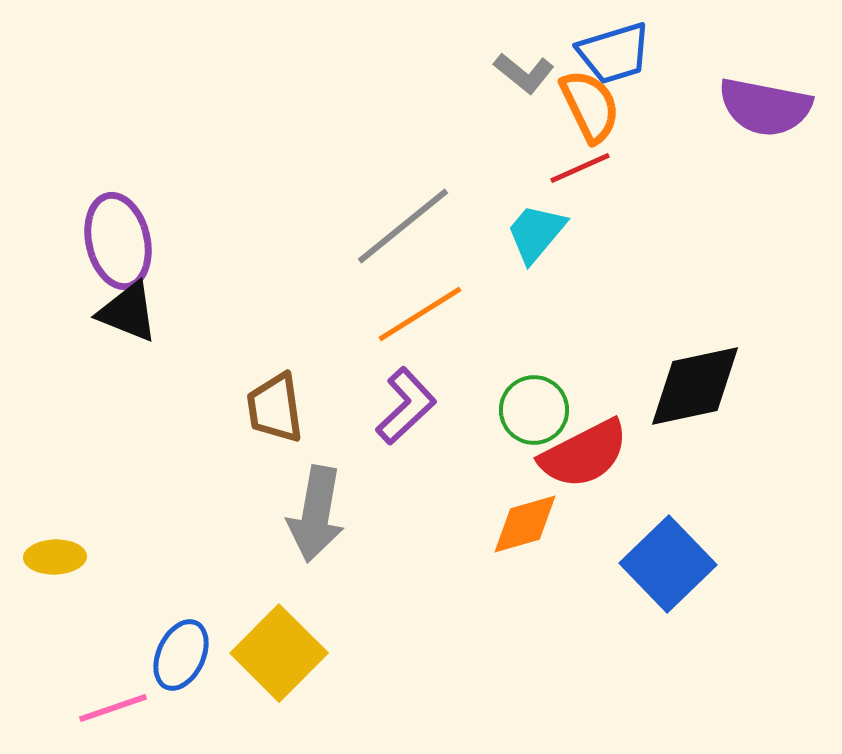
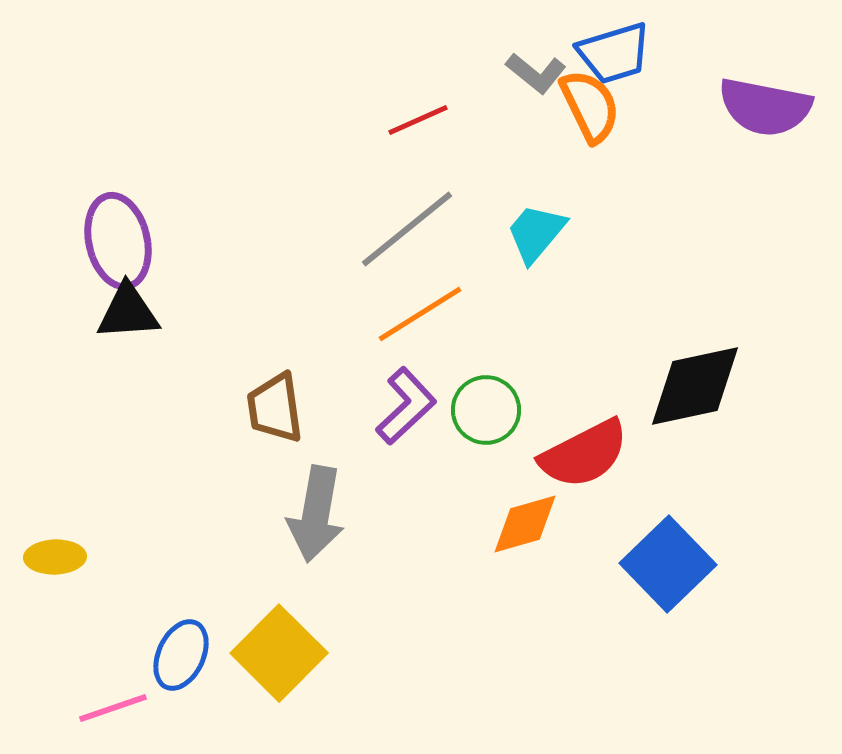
gray L-shape: moved 12 px right
red line: moved 162 px left, 48 px up
gray line: moved 4 px right, 3 px down
black triangle: rotated 26 degrees counterclockwise
green circle: moved 48 px left
